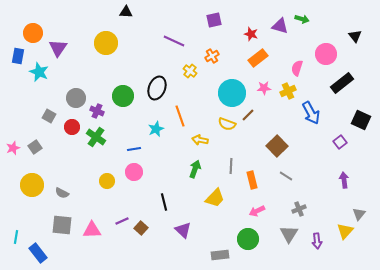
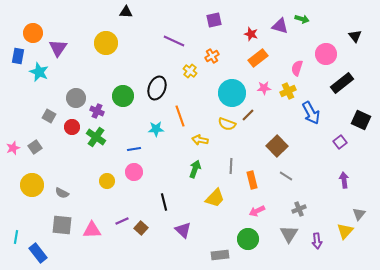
cyan star at (156, 129): rotated 21 degrees clockwise
